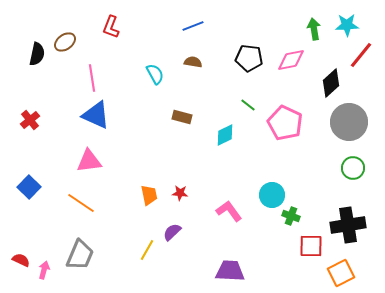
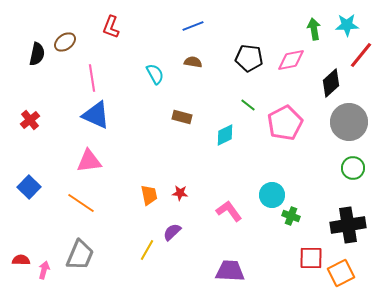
pink pentagon: rotated 20 degrees clockwise
red square: moved 12 px down
red semicircle: rotated 24 degrees counterclockwise
